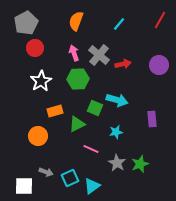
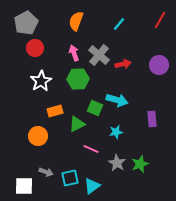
cyan square: rotated 12 degrees clockwise
